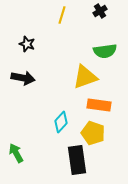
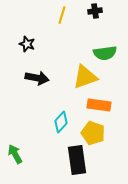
black cross: moved 5 px left; rotated 24 degrees clockwise
green semicircle: moved 2 px down
black arrow: moved 14 px right
green arrow: moved 1 px left, 1 px down
